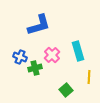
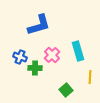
green cross: rotated 16 degrees clockwise
yellow line: moved 1 px right
